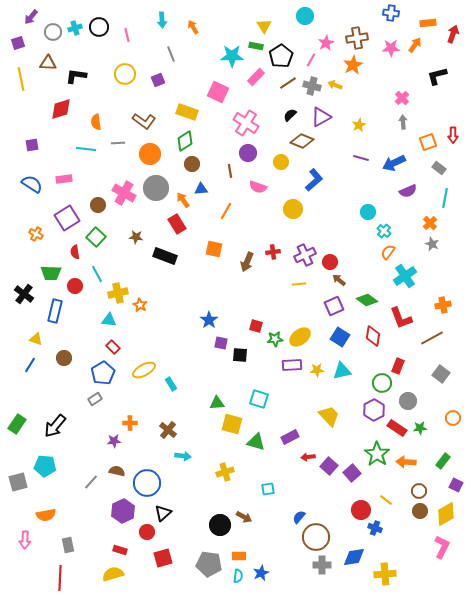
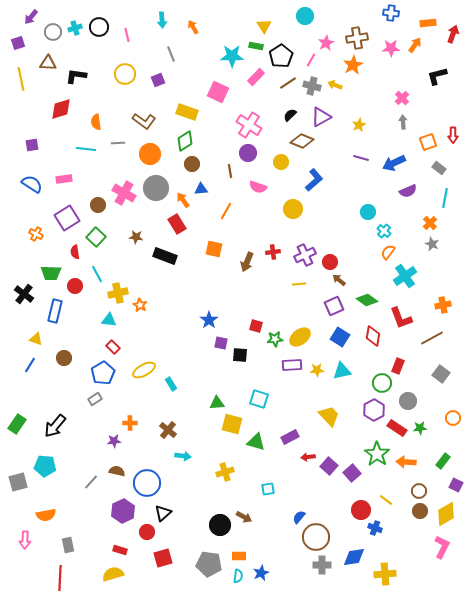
pink cross at (246, 123): moved 3 px right, 2 px down
